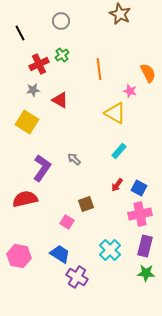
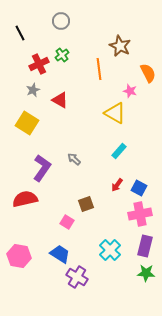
brown star: moved 32 px down
gray star: rotated 16 degrees counterclockwise
yellow square: moved 1 px down
